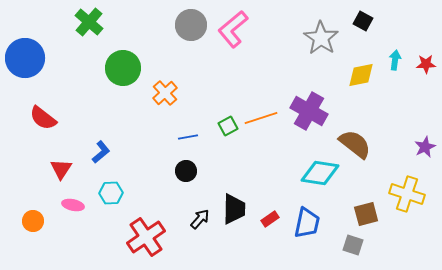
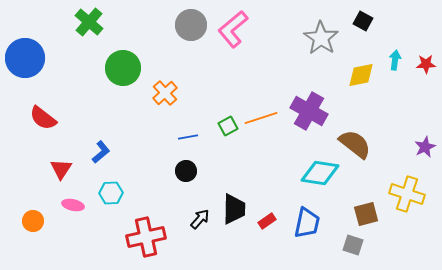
red rectangle: moved 3 px left, 2 px down
red cross: rotated 21 degrees clockwise
